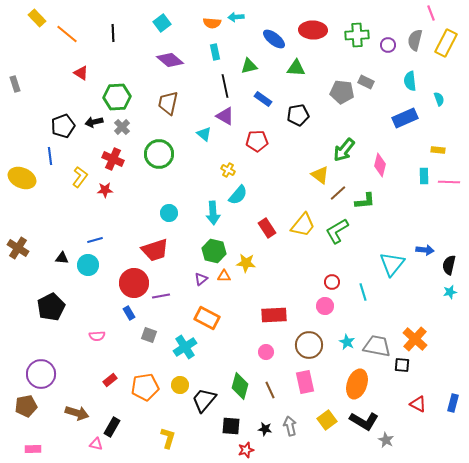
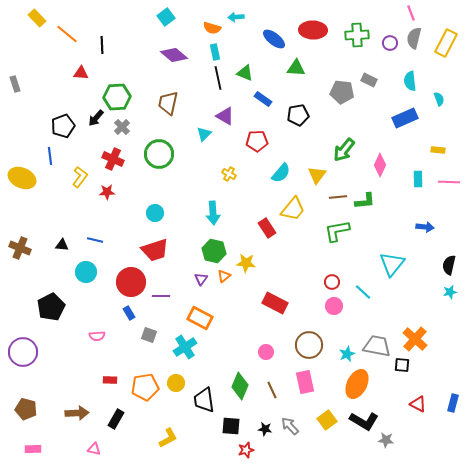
pink line at (431, 13): moved 20 px left
cyan square at (162, 23): moved 4 px right, 6 px up
orange semicircle at (212, 23): moved 5 px down; rotated 12 degrees clockwise
black line at (113, 33): moved 11 px left, 12 px down
gray semicircle at (415, 40): moved 1 px left, 2 px up
purple circle at (388, 45): moved 2 px right, 2 px up
purple diamond at (170, 60): moved 4 px right, 5 px up
green triangle at (249, 66): moved 4 px left, 7 px down; rotated 36 degrees clockwise
red triangle at (81, 73): rotated 28 degrees counterclockwise
gray rectangle at (366, 82): moved 3 px right, 2 px up
black line at (225, 86): moved 7 px left, 8 px up
black arrow at (94, 122): moved 2 px right, 4 px up; rotated 36 degrees counterclockwise
cyan triangle at (204, 134): rotated 35 degrees clockwise
pink diamond at (380, 165): rotated 10 degrees clockwise
yellow cross at (228, 170): moved 1 px right, 4 px down
yellow triangle at (320, 175): moved 3 px left; rotated 30 degrees clockwise
cyan rectangle at (424, 176): moved 6 px left, 3 px down
red star at (105, 190): moved 2 px right, 2 px down
brown line at (338, 193): moved 4 px down; rotated 36 degrees clockwise
cyan semicircle at (238, 195): moved 43 px right, 22 px up
cyan circle at (169, 213): moved 14 px left
yellow trapezoid at (303, 225): moved 10 px left, 16 px up
green L-shape at (337, 231): rotated 20 degrees clockwise
blue line at (95, 240): rotated 28 degrees clockwise
brown cross at (18, 248): moved 2 px right; rotated 10 degrees counterclockwise
blue arrow at (425, 250): moved 23 px up
black triangle at (62, 258): moved 13 px up
cyan circle at (88, 265): moved 2 px left, 7 px down
orange triangle at (224, 276): rotated 40 degrees counterclockwise
purple triangle at (201, 279): rotated 16 degrees counterclockwise
red circle at (134, 283): moved 3 px left, 1 px up
cyan line at (363, 292): rotated 30 degrees counterclockwise
purple line at (161, 296): rotated 12 degrees clockwise
pink circle at (325, 306): moved 9 px right
red rectangle at (274, 315): moved 1 px right, 12 px up; rotated 30 degrees clockwise
orange rectangle at (207, 318): moved 7 px left
cyan star at (347, 342): moved 12 px down; rotated 21 degrees clockwise
purple circle at (41, 374): moved 18 px left, 22 px up
red rectangle at (110, 380): rotated 40 degrees clockwise
orange ellipse at (357, 384): rotated 8 degrees clockwise
yellow circle at (180, 385): moved 4 px left, 2 px up
green diamond at (240, 386): rotated 8 degrees clockwise
brown line at (270, 390): moved 2 px right
black trapezoid at (204, 400): rotated 48 degrees counterclockwise
brown pentagon at (26, 406): moved 3 px down; rotated 25 degrees clockwise
brown arrow at (77, 413): rotated 20 degrees counterclockwise
gray arrow at (290, 426): rotated 30 degrees counterclockwise
black rectangle at (112, 427): moved 4 px right, 8 px up
yellow L-shape at (168, 438): rotated 45 degrees clockwise
gray star at (386, 440): rotated 21 degrees counterclockwise
pink triangle at (96, 444): moved 2 px left, 5 px down
